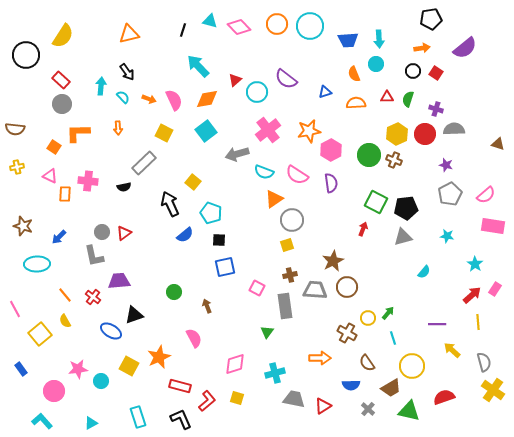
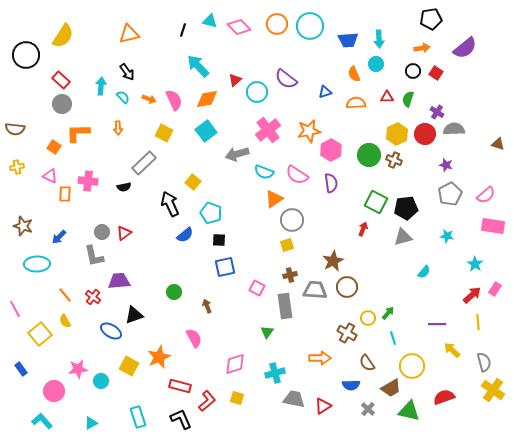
purple cross at (436, 109): moved 1 px right, 3 px down; rotated 16 degrees clockwise
